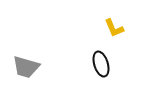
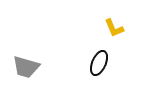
black ellipse: moved 2 px left, 1 px up; rotated 40 degrees clockwise
